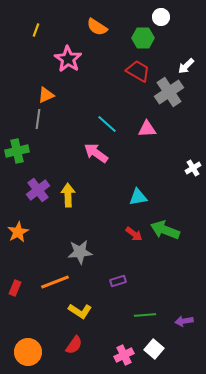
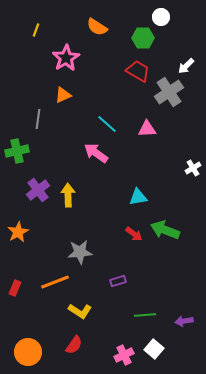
pink star: moved 2 px left, 1 px up; rotated 8 degrees clockwise
orange triangle: moved 17 px right
